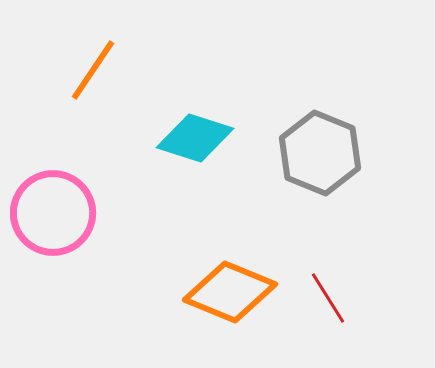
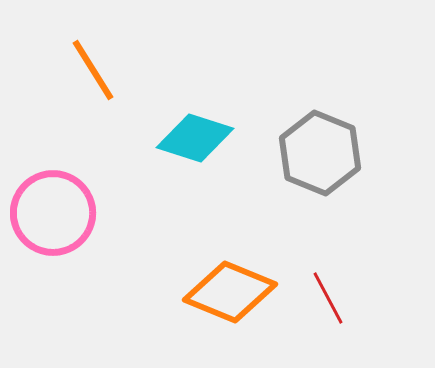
orange line: rotated 66 degrees counterclockwise
red line: rotated 4 degrees clockwise
